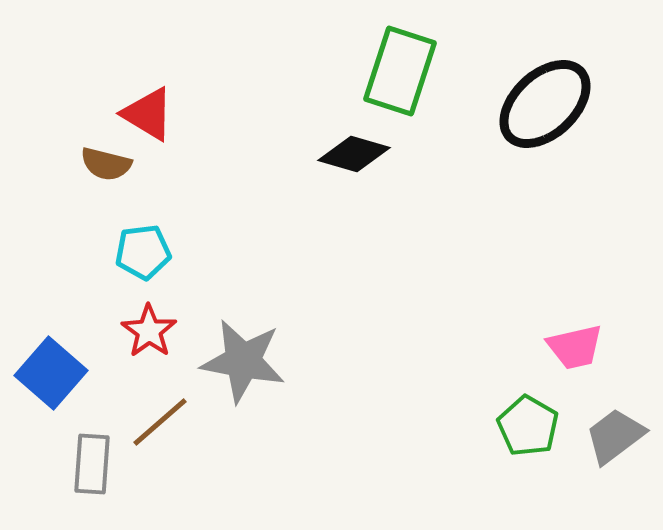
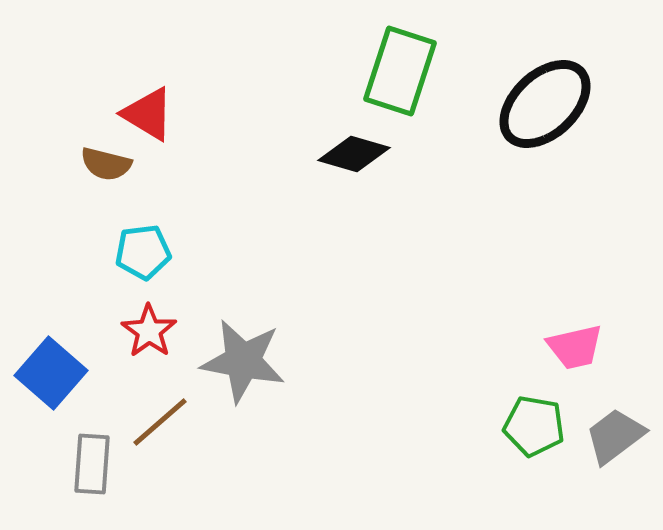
green pentagon: moved 6 px right; rotated 20 degrees counterclockwise
